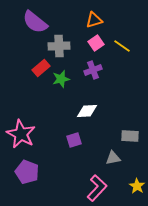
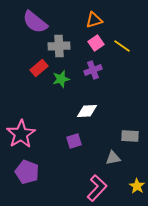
red rectangle: moved 2 px left
pink star: rotated 12 degrees clockwise
purple square: moved 1 px down
